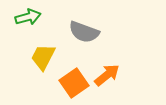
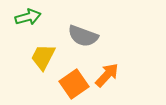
gray semicircle: moved 1 px left, 4 px down
orange arrow: rotated 8 degrees counterclockwise
orange square: moved 1 px down
